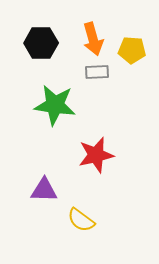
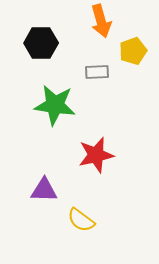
orange arrow: moved 8 px right, 18 px up
yellow pentagon: moved 1 px right, 1 px down; rotated 24 degrees counterclockwise
